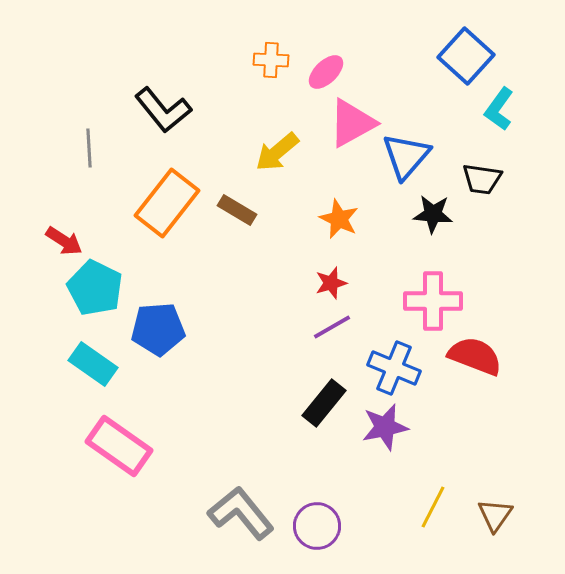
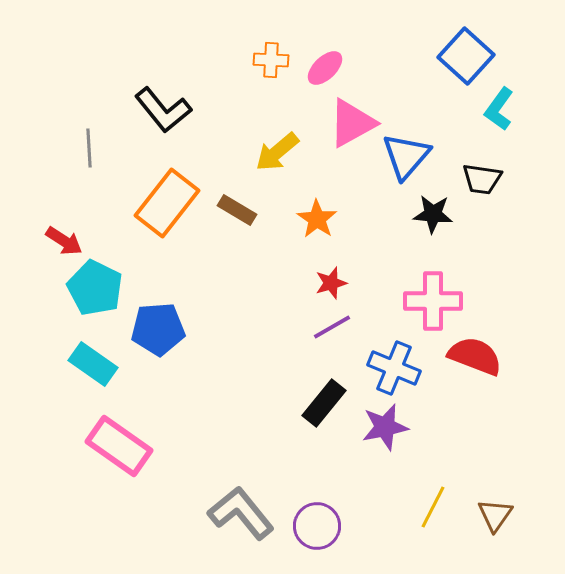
pink ellipse: moved 1 px left, 4 px up
orange star: moved 22 px left; rotated 9 degrees clockwise
